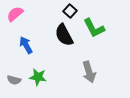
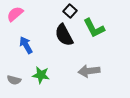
gray arrow: moved 1 px up; rotated 100 degrees clockwise
green star: moved 3 px right, 2 px up
